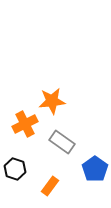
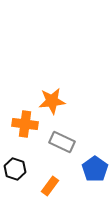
orange cross: rotated 35 degrees clockwise
gray rectangle: rotated 10 degrees counterclockwise
